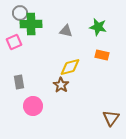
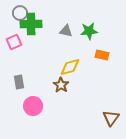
green star: moved 9 px left, 4 px down; rotated 18 degrees counterclockwise
